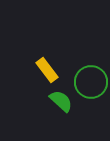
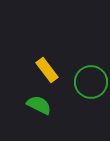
green semicircle: moved 22 px left, 4 px down; rotated 15 degrees counterclockwise
